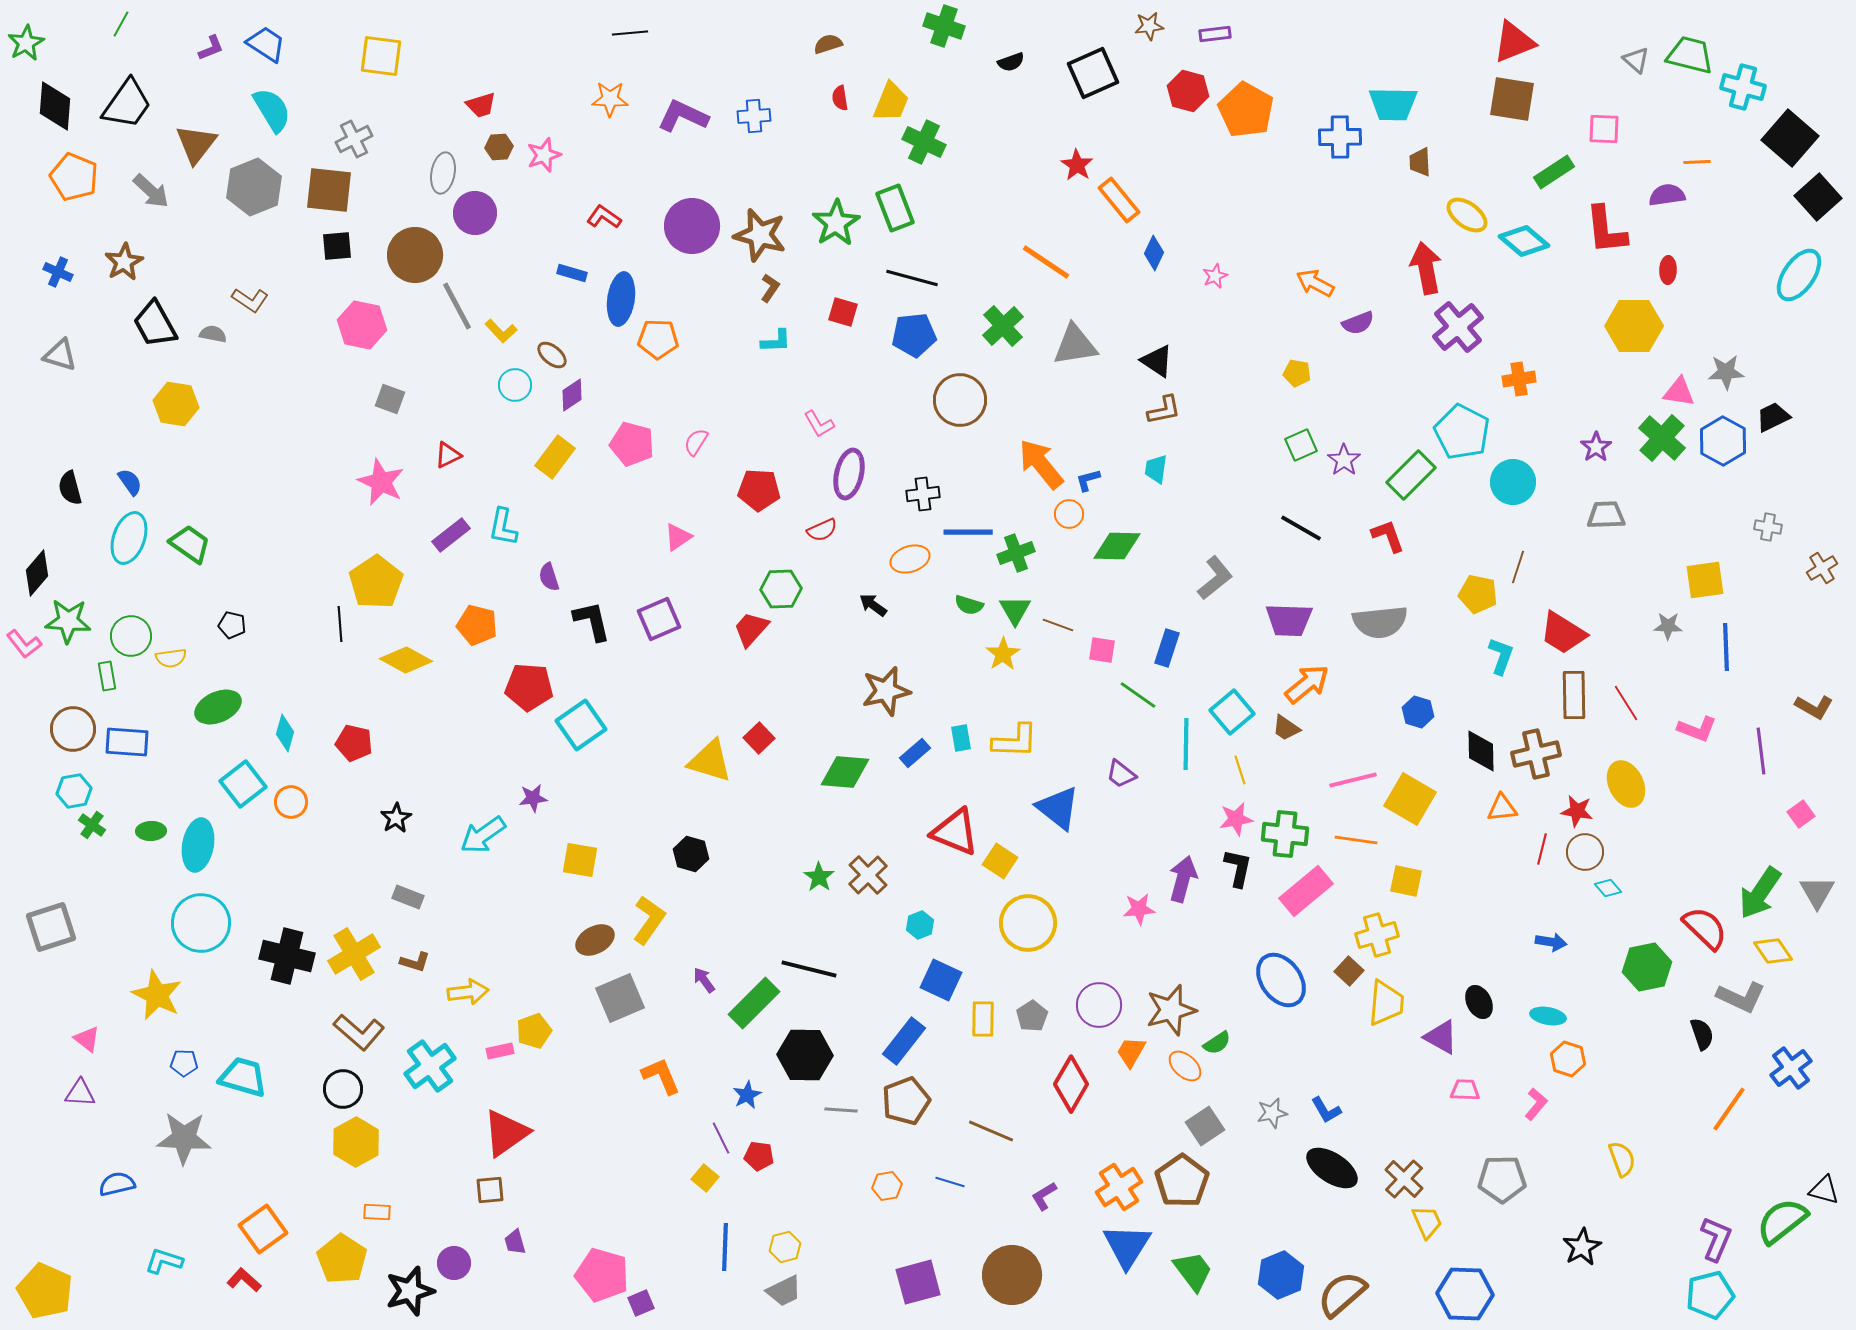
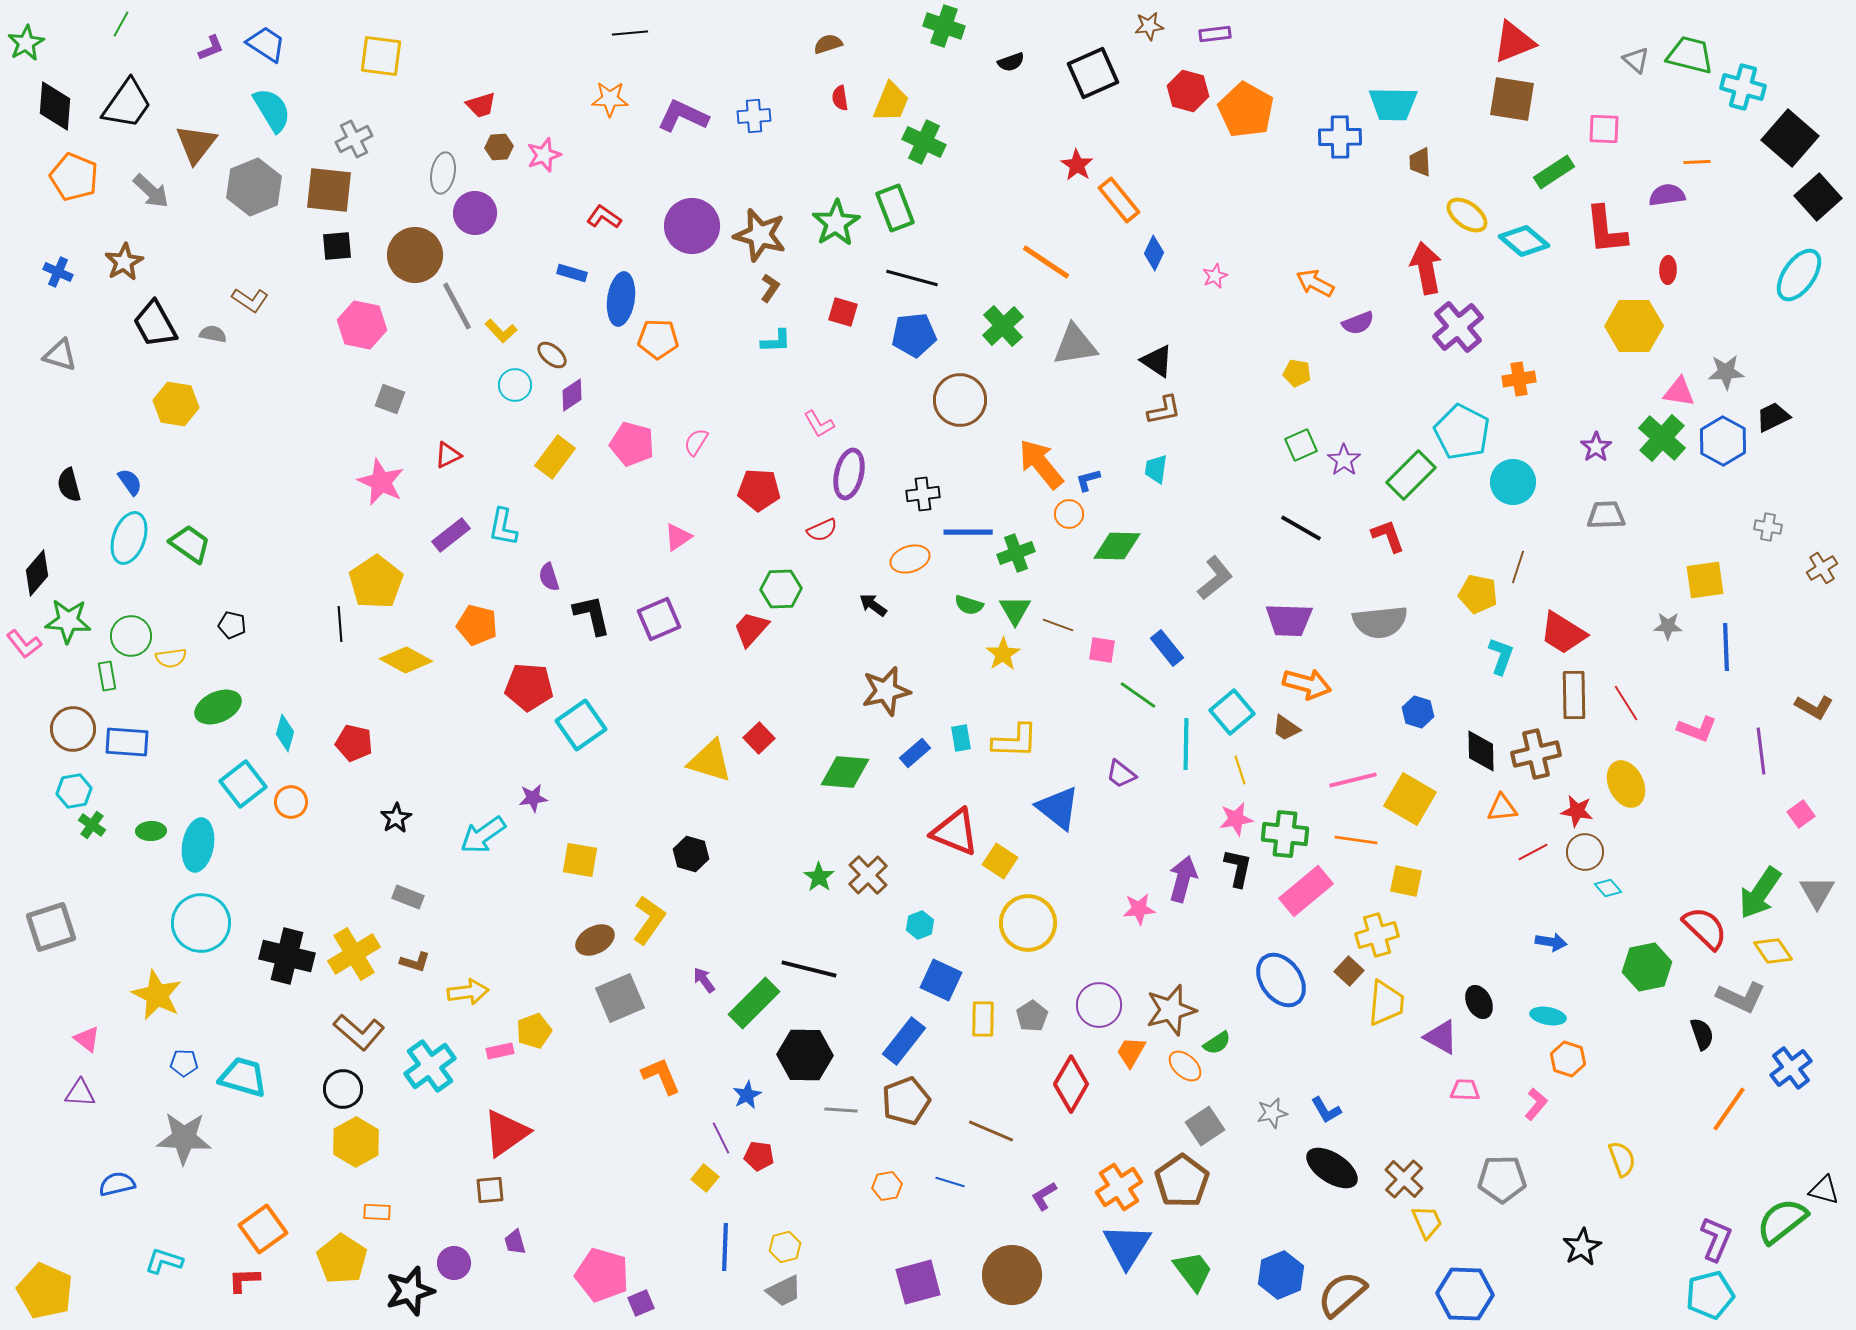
black semicircle at (70, 488): moved 1 px left, 3 px up
black L-shape at (592, 621): moved 6 px up
blue rectangle at (1167, 648): rotated 57 degrees counterclockwise
orange arrow at (1307, 684): rotated 54 degrees clockwise
red line at (1542, 849): moved 9 px left, 3 px down; rotated 48 degrees clockwise
red L-shape at (244, 1280): rotated 44 degrees counterclockwise
